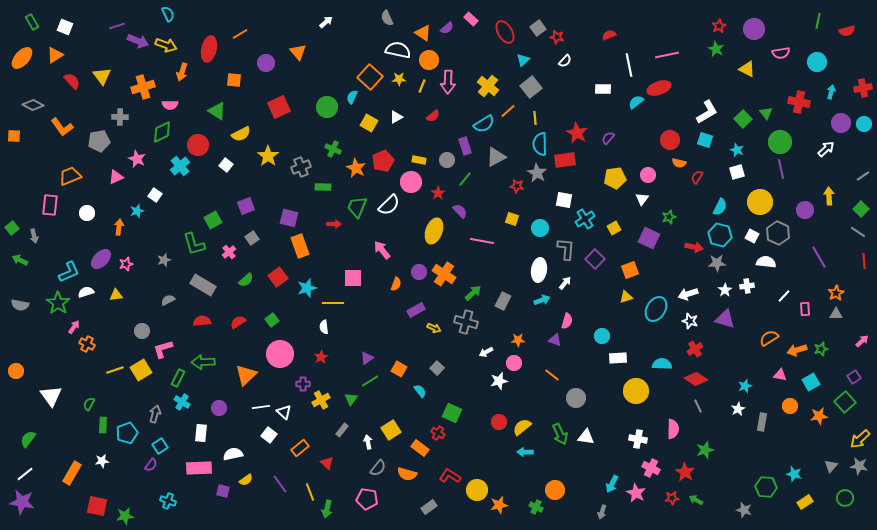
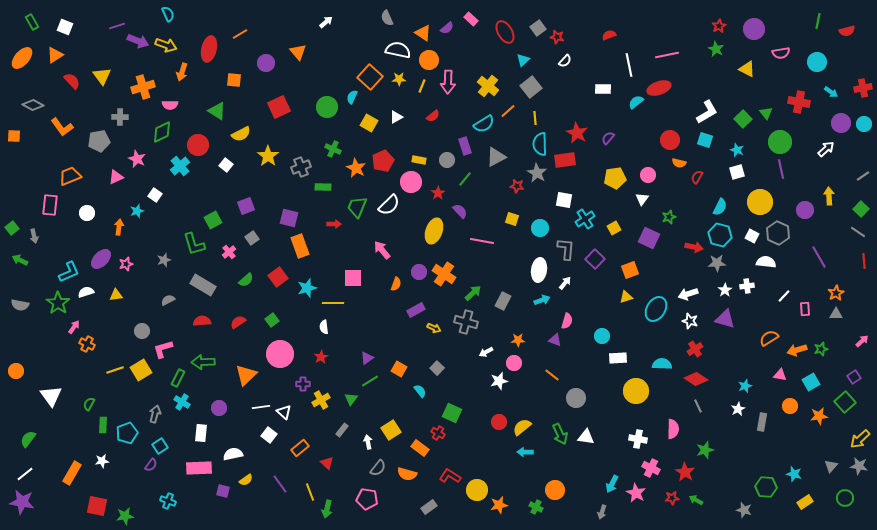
cyan arrow at (831, 92): rotated 112 degrees clockwise
